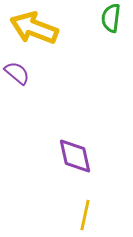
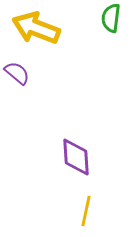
yellow arrow: moved 2 px right
purple diamond: moved 1 px right, 1 px down; rotated 9 degrees clockwise
yellow line: moved 1 px right, 4 px up
